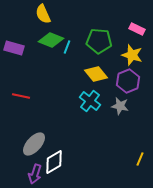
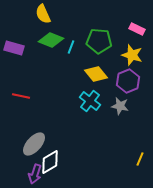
cyan line: moved 4 px right
white diamond: moved 4 px left
